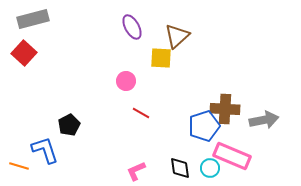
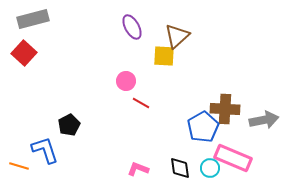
yellow square: moved 3 px right, 2 px up
red line: moved 10 px up
blue pentagon: moved 1 px left, 1 px down; rotated 12 degrees counterclockwise
pink rectangle: moved 1 px right, 2 px down
pink L-shape: moved 2 px right, 2 px up; rotated 45 degrees clockwise
